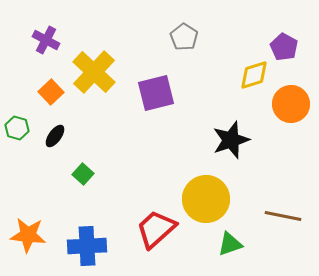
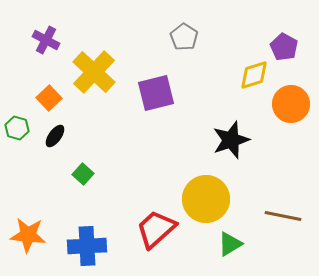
orange square: moved 2 px left, 6 px down
green triangle: rotated 12 degrees counterclockwise
